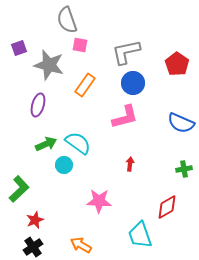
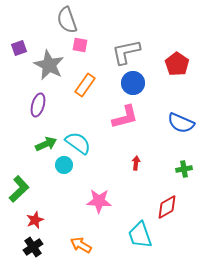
gray star: rotated 12 degrees clockwise
red arrow: moved 6 px right, 1 px up
